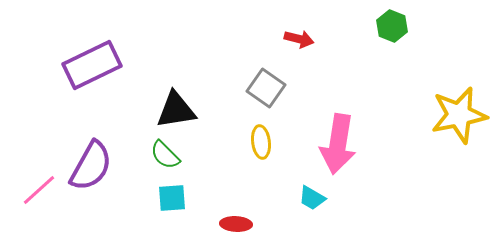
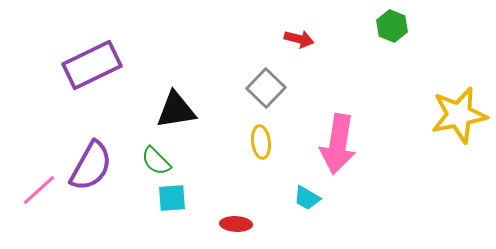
gray square: rotated 9 degrees clockwise
green semicircle: moved 9 px left, 6 px down
cyan trapezoid: moved 5 px left
